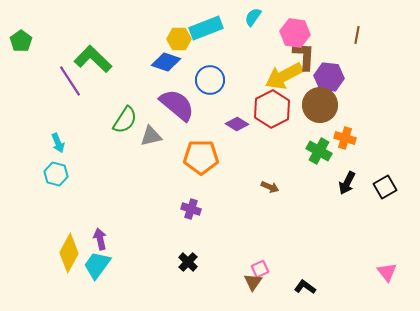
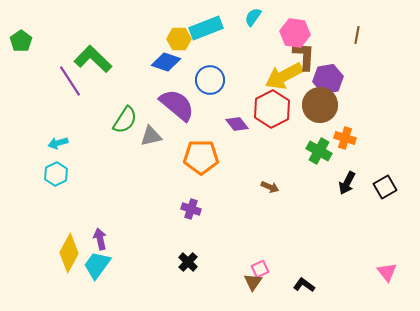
purple hexagon: moved 1 px left, 2 px down; rotated 16 degrees counterclockwise
purple diamond: rotated 20 degrees clockwise
cyan arrow: rotated 96 degrees clockwise
cyan hexagon: rotated 20 degrees clockwise
black L-shape: moved 1 px left, 2 px up
